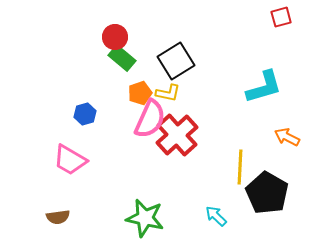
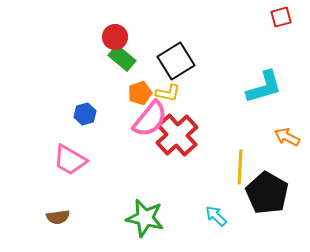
pink semicircle: rotated 15 degrees clockwise
